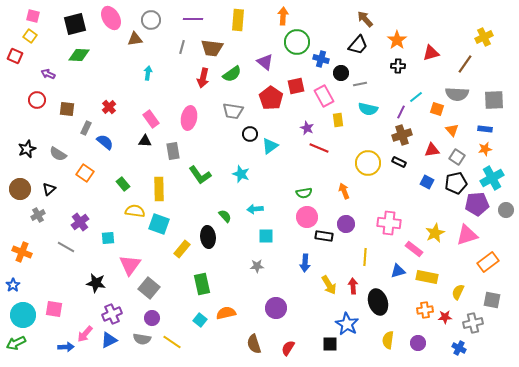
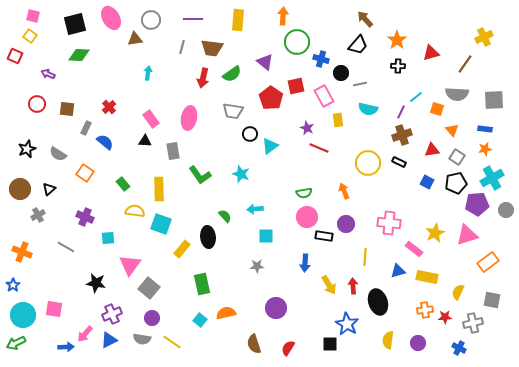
red circle at (37, 100): moved 4 px down
purple cross at (80, 222): moved 5 px right, 5 px up; rotated 30 degrees counterclockwise
cyan square at (159, 224): moved 2 px right
